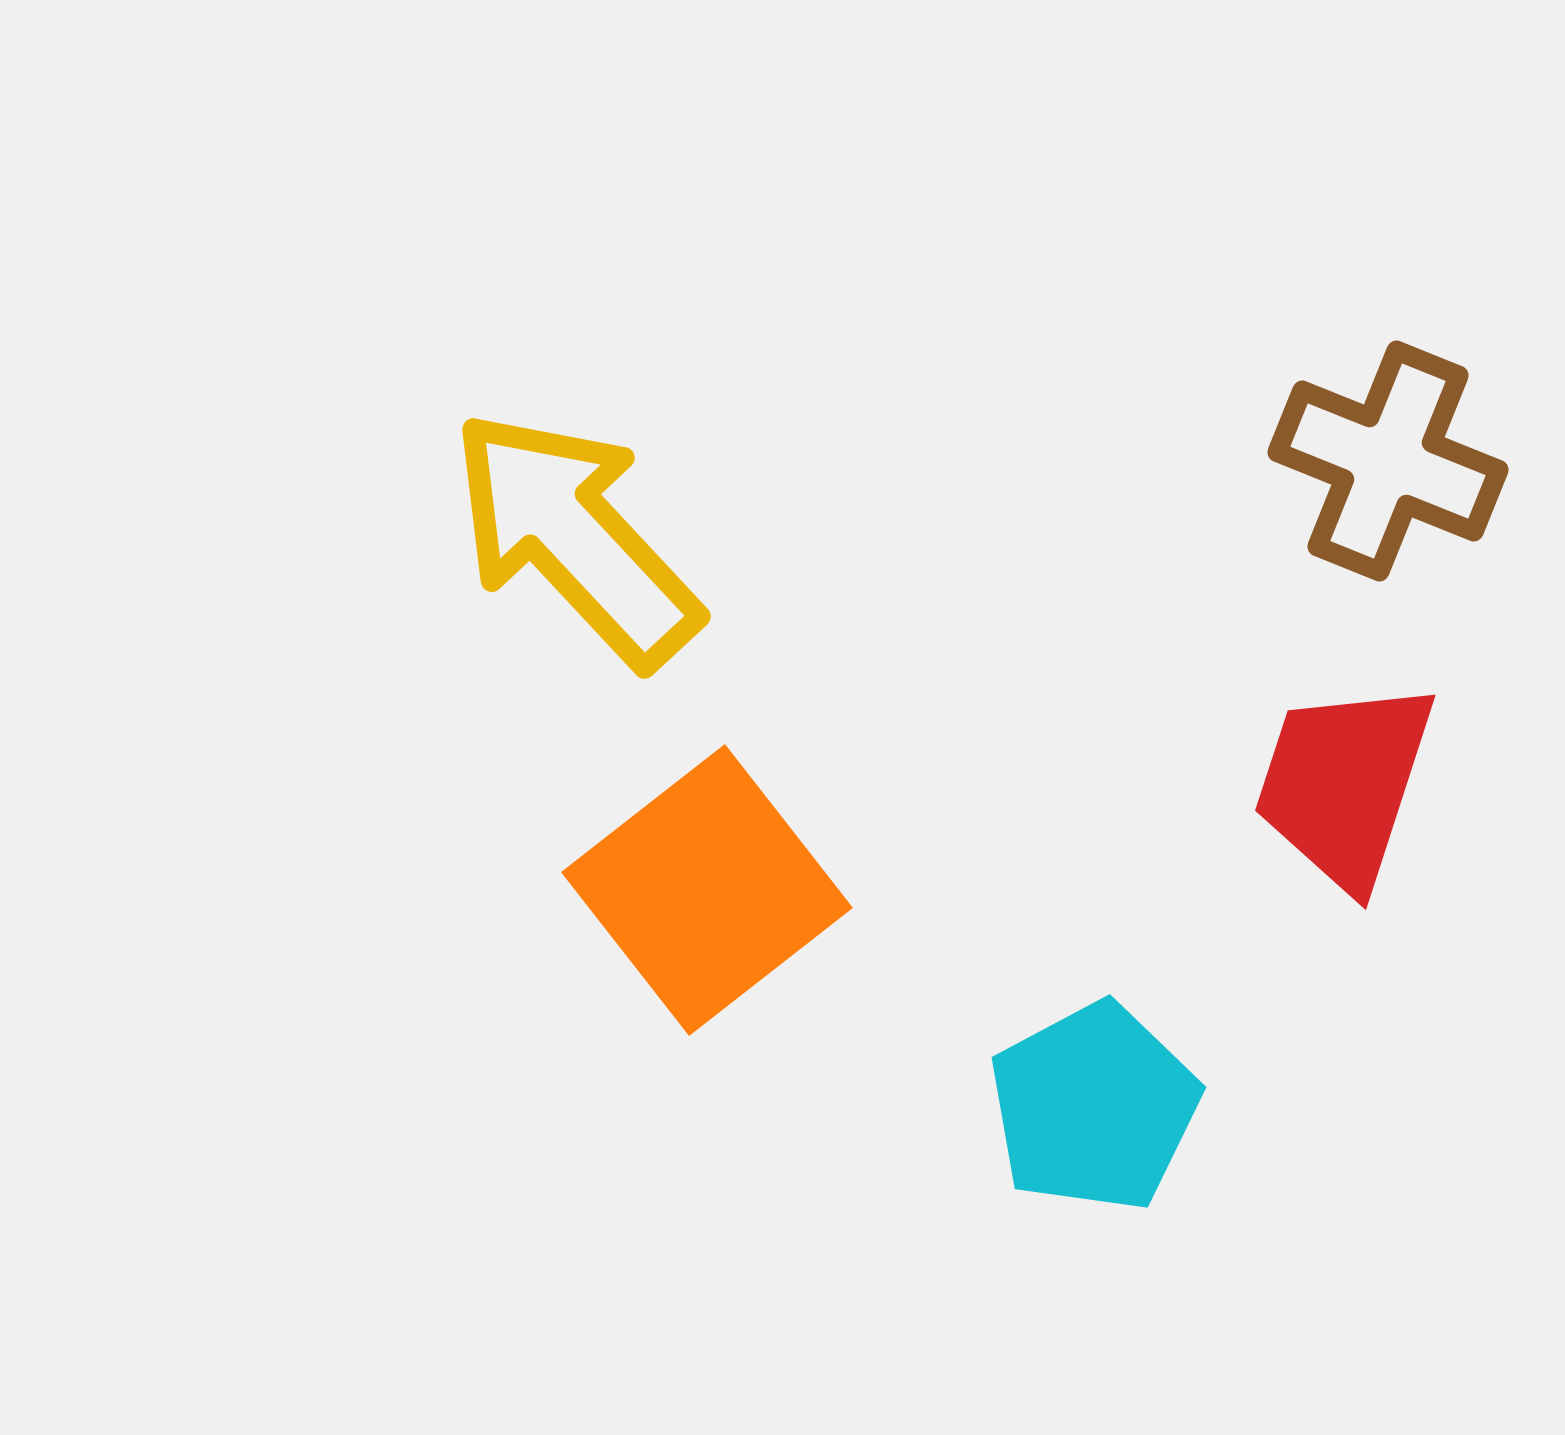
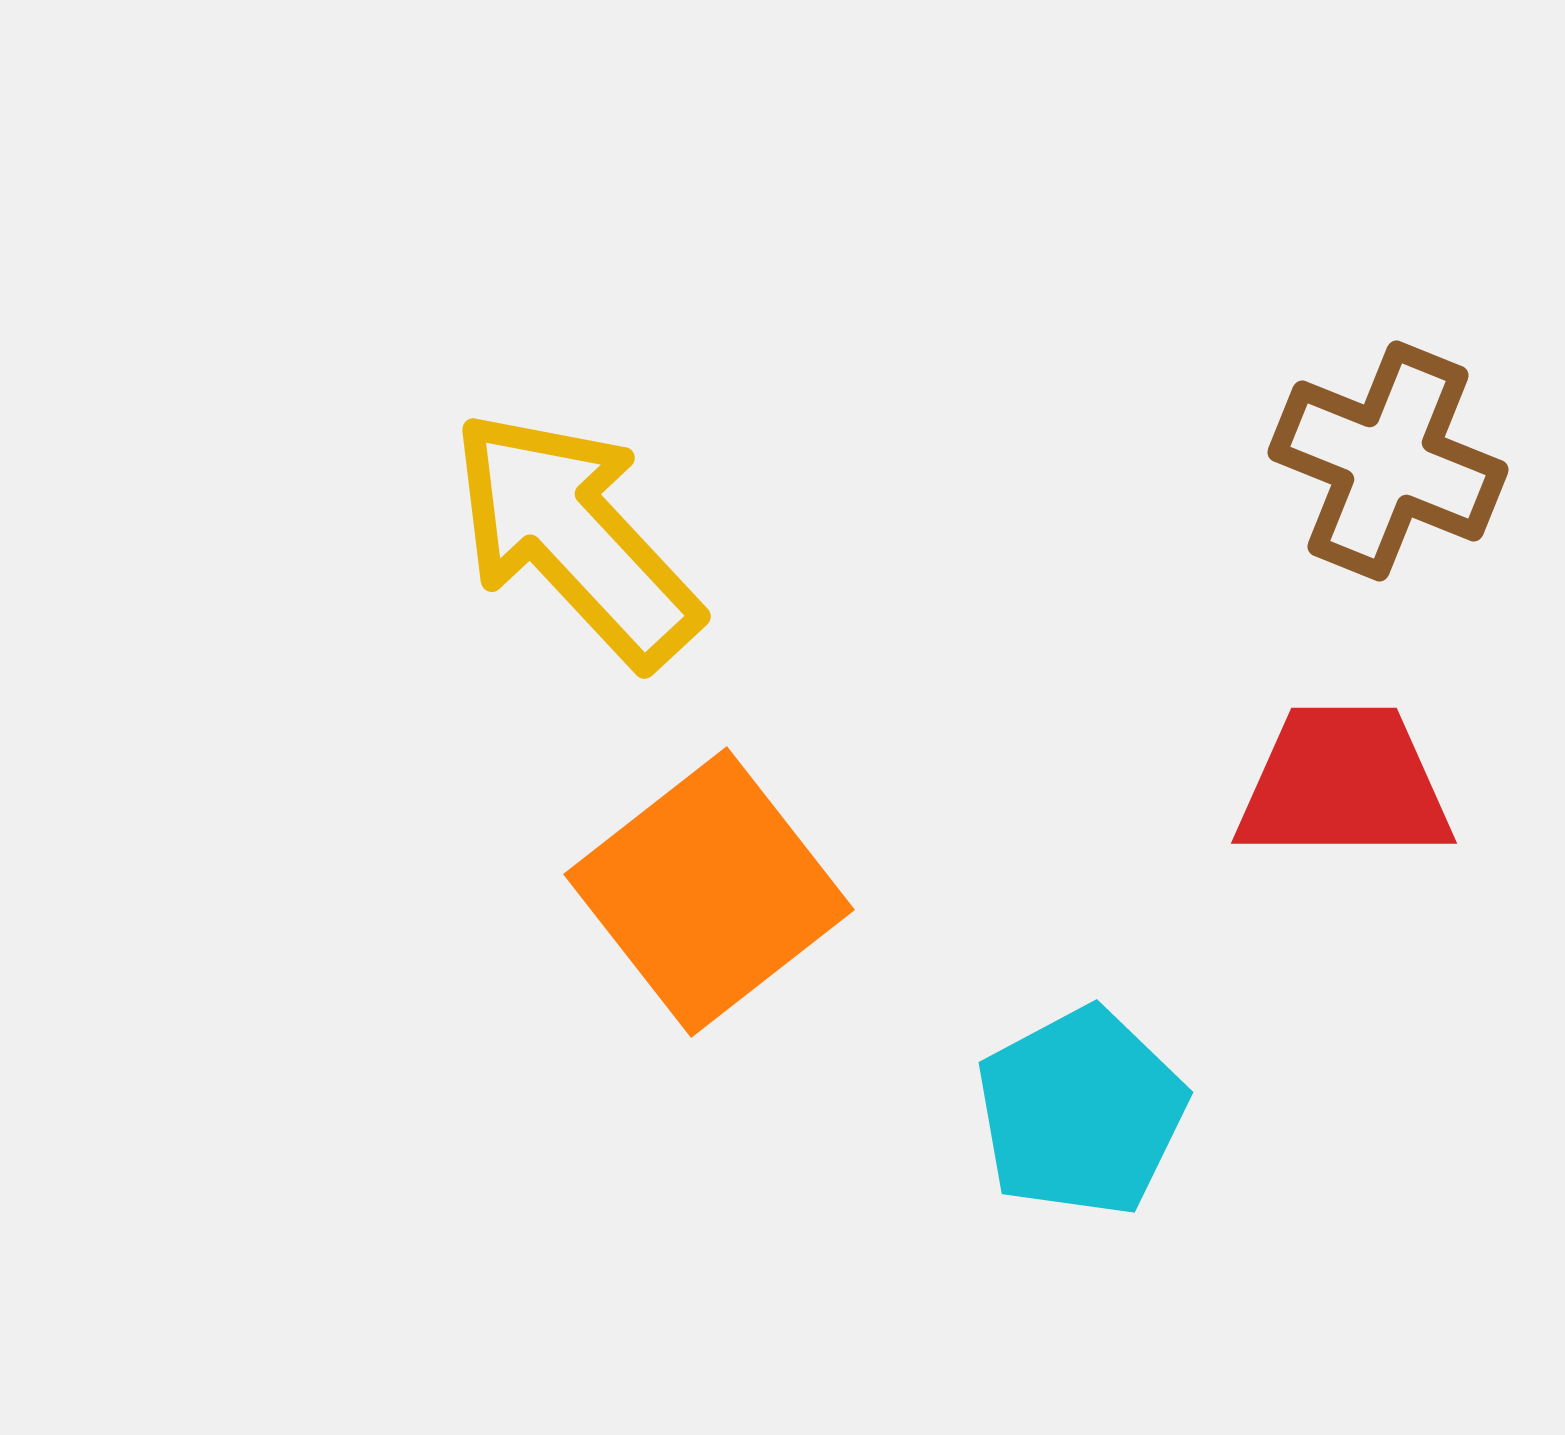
red trapezoid: rotated 72 degrees clockwise
orange square: moved 2 px right, 2 px down
cyan pentagon: moved 13 px left, 5 px down
